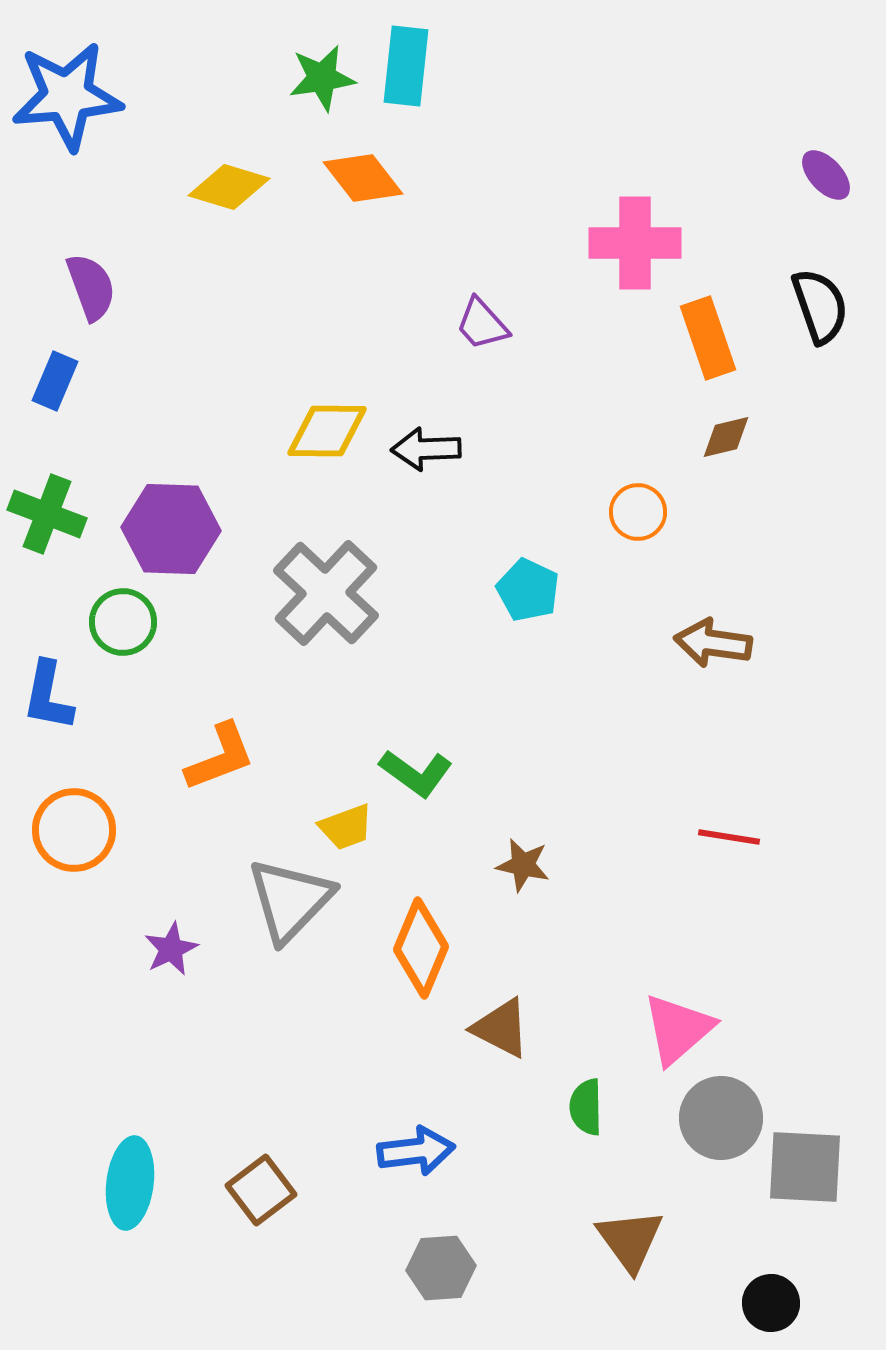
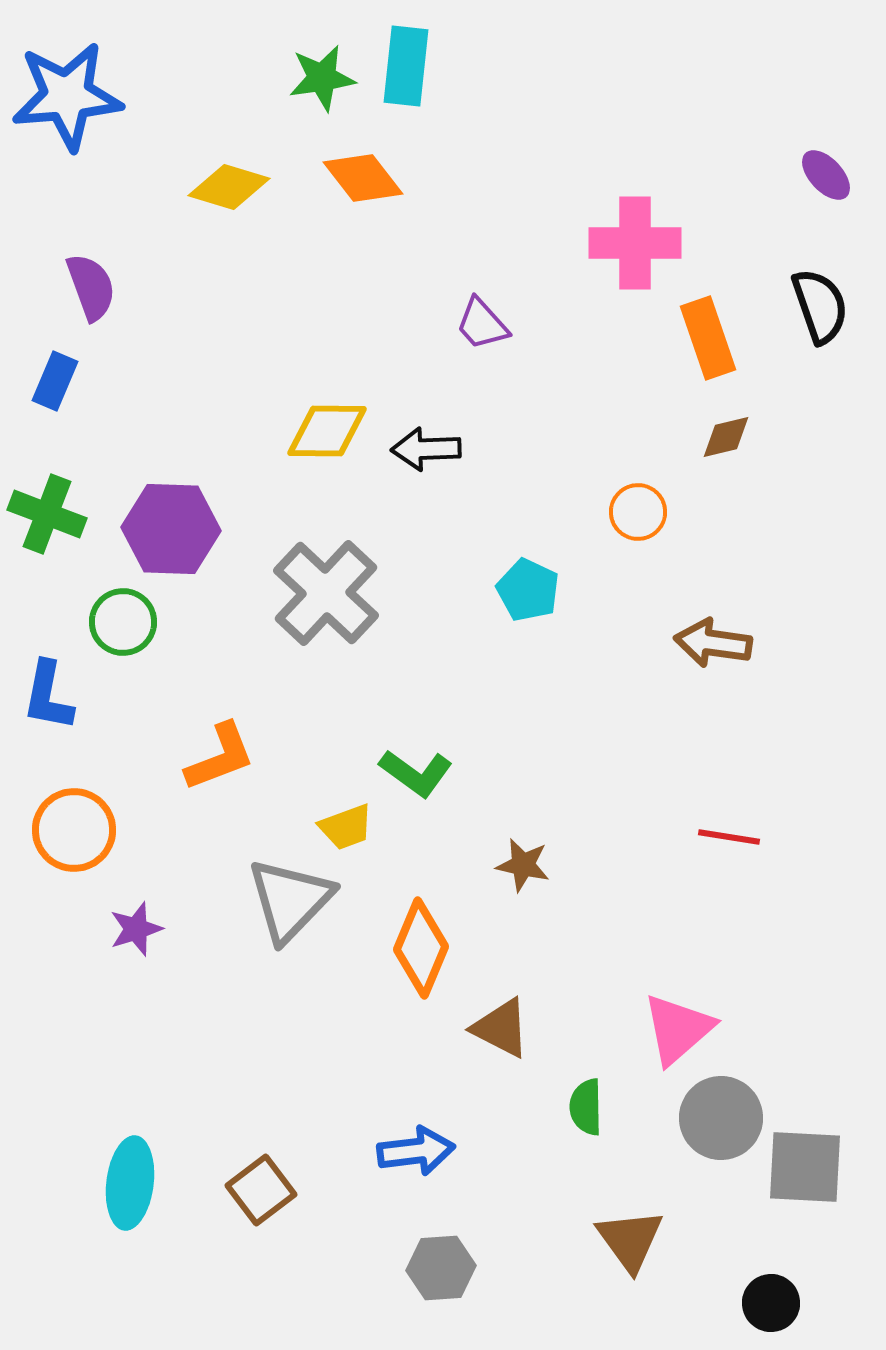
purple star at (171, 949): moved 35 px left, 20 px up; rotated 8 degrees clockwise
